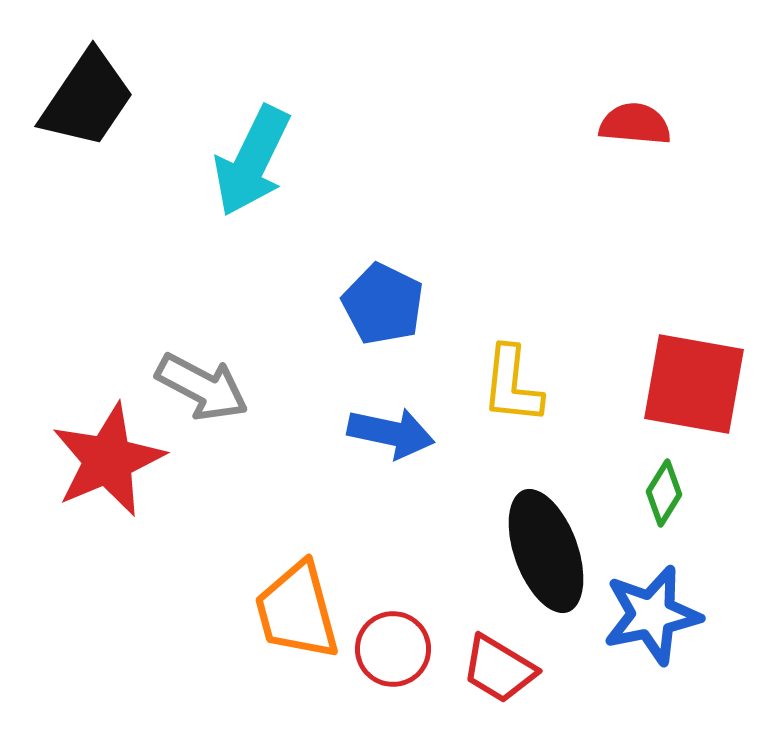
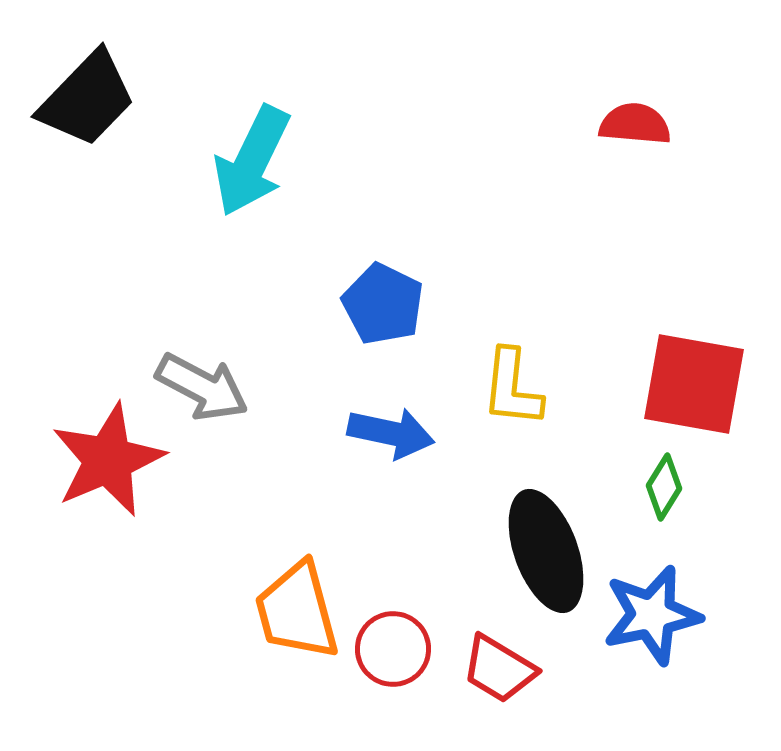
black trapezoid: rotated 10 degrees clockwise
yellow L-shape: moved 3 px down
green diamond: moved 6 px up
